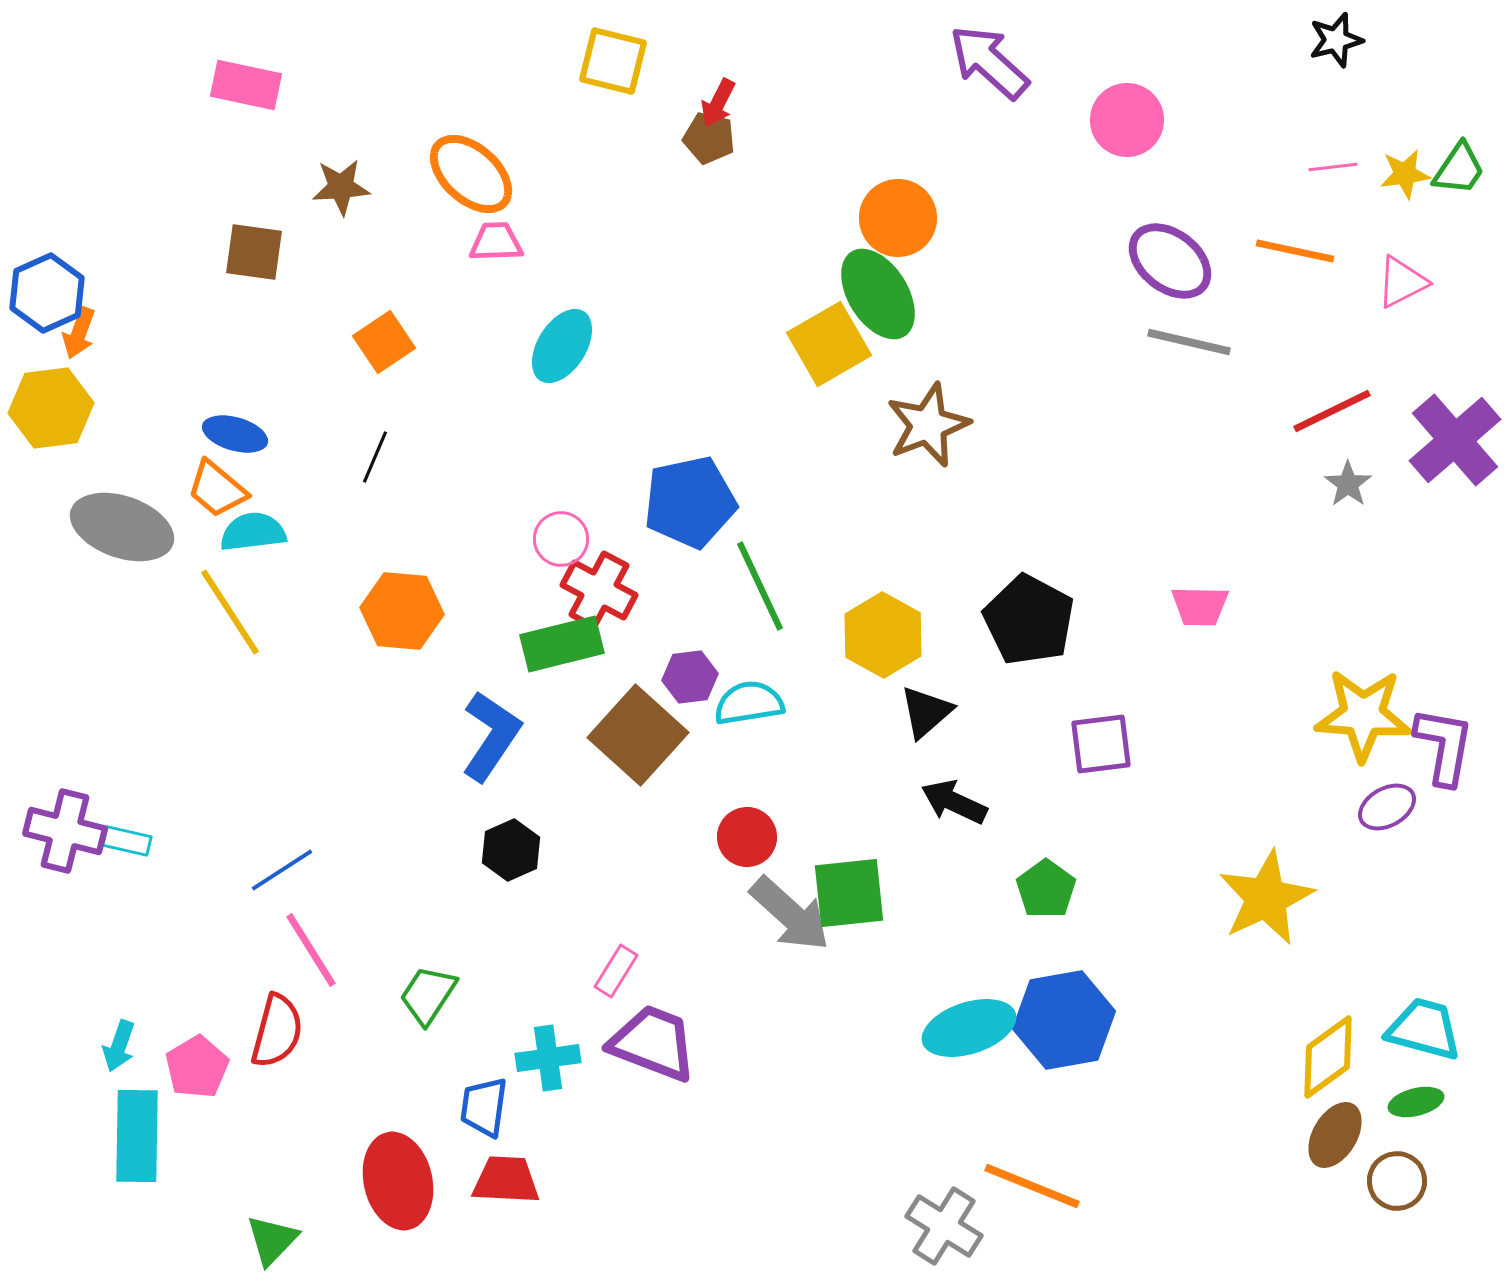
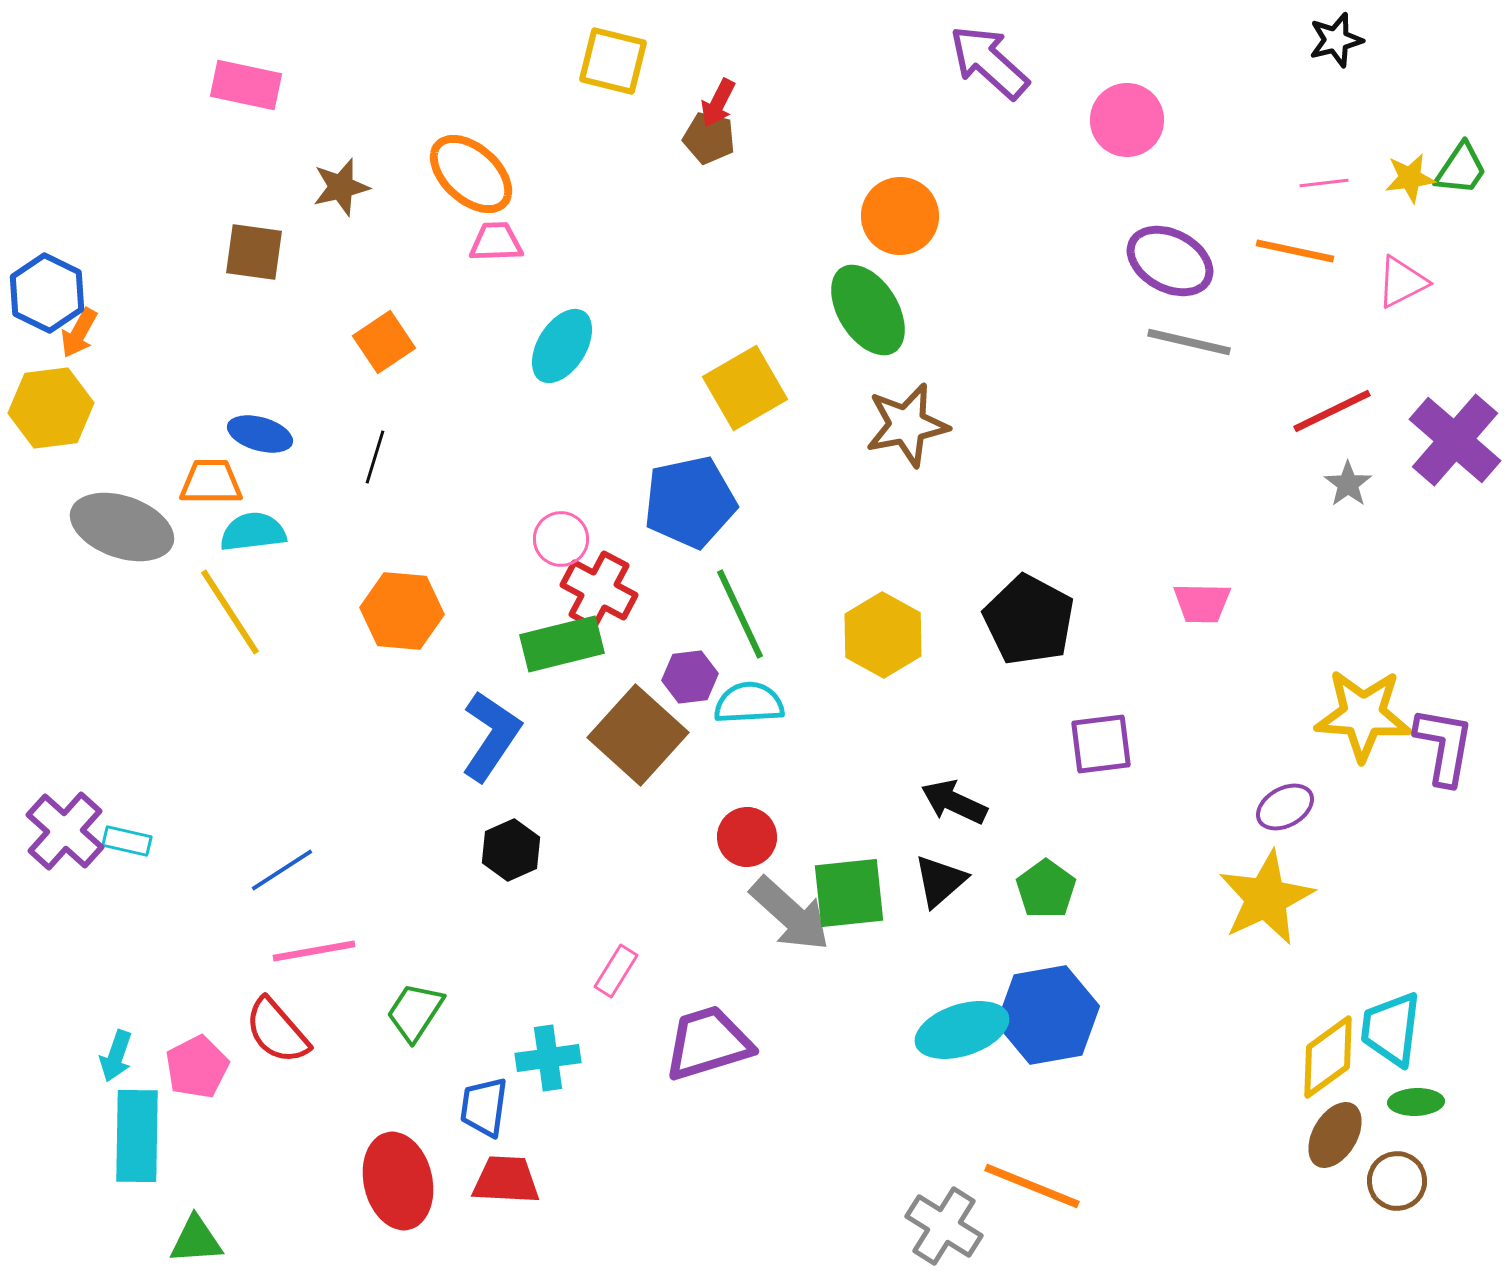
pink line at (1333, 167): moved 9 px left, 16 px down
green trapezoid at (1459, 169): moved 2 px right
yellow star at (1405, 174): moved 5 px right, 4 px down
brown star at (341, 187): rotated 10 degrees counterclockwise
orange circle at (898, 218): moved 2 px right, 2 px up
purple ellipse at (1170, 261): rotated 10 degrees counterclockwise
blue hexagon at (47, 293): rotated 10 degrees counterclockwise
green ellipse at (878, 294): moved 10 px left, 16 px down
orange arrow at (79, 333): rotated 9 degrees clockwise
yellow square at (829, 344): moved 84 px left, 44 px down
brown star at (928, 425): moved 21 px left; rotated 10 degrees clockwise
blue ellipse at (235, 434): moved 25 px right
purple cross at (1455, 440): rotated 8 degrees counterclockwise
black line at (375, 457): rotated 6 degrees counterclockwise
orange trapezoid at (217, 489): moved 6 px left, 7 px up; rotated 140 degrees clockwise
green line at (760, 586): moved 20 px left, 28 px down
pink trapezoid at (1200, 606): moved 2 px right, 3 px up
cyan semicircle at (749, 703): rotated 6 degrees clockwise
black triangle at (926, 712): moved 14 px right, 169 px down
purple ellipse at (1387, 807): moved 102 px left
purple cross at (65, 831): rotated 28 degrees clockwise
pink line at (311, 950): moved 3 px right, 1 px down; rotated 68 degrees counterclockwise
green trapezoid at (428, 995): moved 13 px left, 17 px down
blue hexagon at (1064, 1020): moved 16 px left, 5 px up
cyan ellipse at (969, 1028): moved 7 px left, 2 px down
cyan trapezoid at (1424, 1029): moved 33 px left; rotated 98 degrees counterclockwise
red semicircle at (277, 1031): rotated 124 degrees clockwise
purple trapezoid at (653, 1043): moved 55 px right; rotated 38 degrees counterclockwise
cyan arrow at (119, 1046): moved 3 px left, 10 px down
pink pentagon at (197, 1067): rotated 4 degrees clockwise
green ellipse at (1416, 1102): rotated 12 degrees clockwise
green triangle at (272, 1240): moved 76 px left; rotated 42 degrees clockwise
